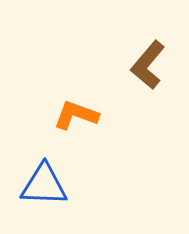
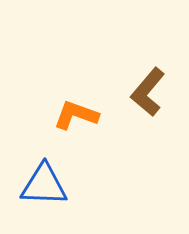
brown L-shape: moved 27 px down
